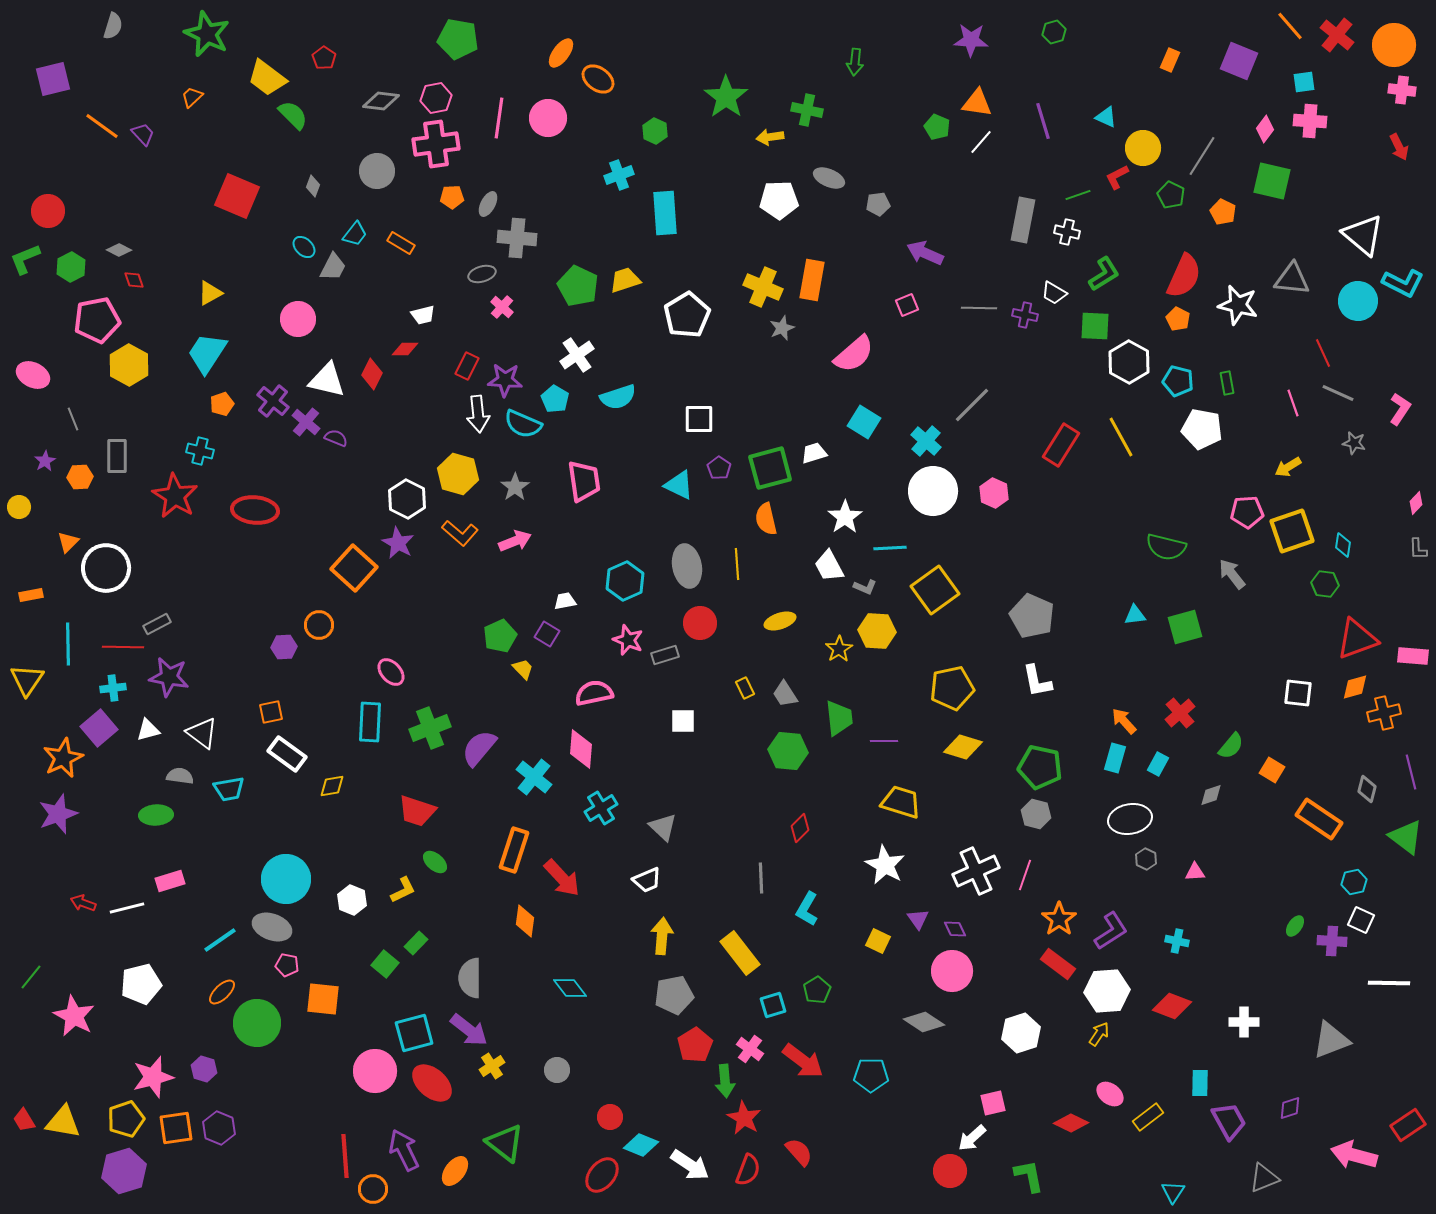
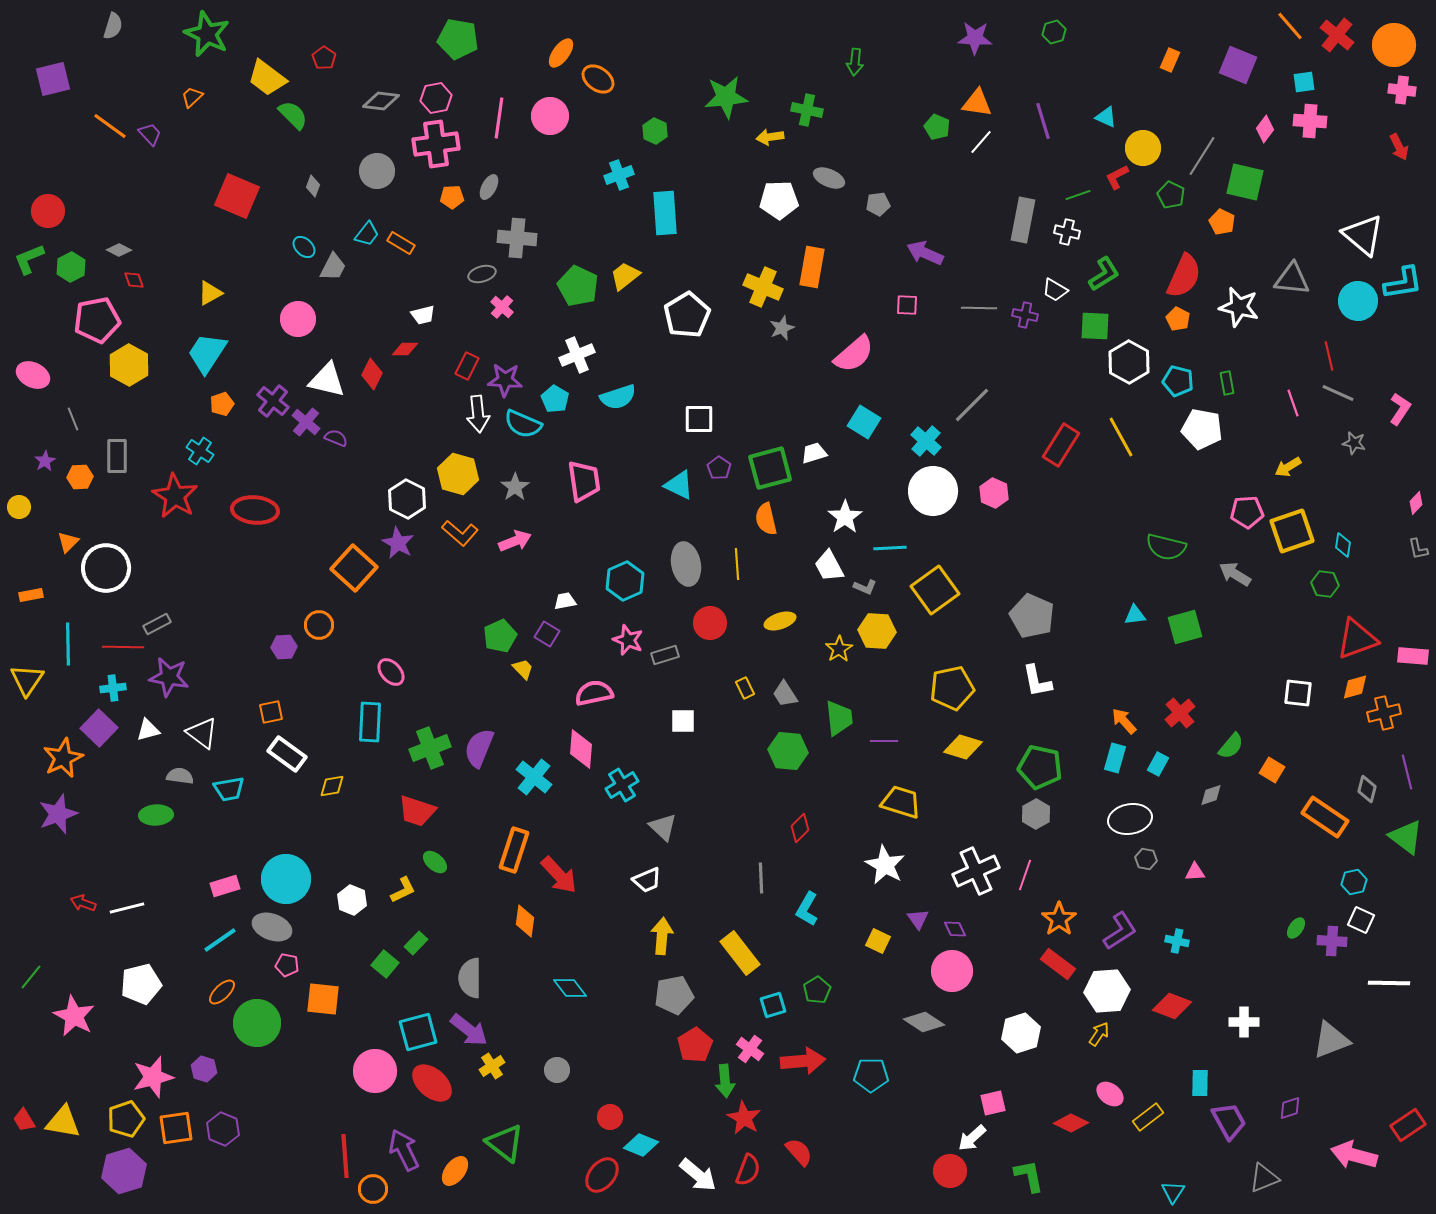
purple star at (971, 40): moved 4 px right, 2 px up
purple square at (1239, 61): moved 1 px left, 4 px down
green star at (726, 97): rotated 30 degrees clockwise
pink circle at (548, 118): moved 2 px right, 2 px up
orange line at (102, 126): moved 8 px right
purple trapezoid at (143, 134): moved 7 px right
green square at (1272, 181): moved 27 px left, 1 px down
gray ellipse at (488, 204): moved 1 px right, 17 px up
orange pentagon at (1223, 212): moved 1 px left, 10 px down
cyan trapezoid at (355, 234): moved 12 px right
green L-shape at (25, 259): moved 4 px right
yellow trapezoid at (625, 280): moved 4 px up; rotated 20 degrees counterclockwise
orange rectangle at (812, 280): moved 13 px up
cyan L-shape at (1403, 283): rotated 36 degrees counterclockwise
white trapezoid at (1054, 293): moved 1 px right, 3 px up
pink square at (907, 305): rotated 25 degrees clockwise
white star at (1238, 305): moved 1 px right, 2 px down
red line at (1323, 353): moved 6 px right, 3 px down; rotated 12 degrees clockwise
white cross at (577, 355): rotated 12 degrees clockwise
cyan cross at (200, 451): rotated 20 degrees clockwise
gray L-shape at (1418, 549): rotated 10 degrees counterclockwise
gray ellipse at (687, 566): moved 1 px left, 2 px up
gray arrow at (1232, 574): moved 3 px right; rotated 20 degrees counterclockwise
red circle at (700, 623): moved 10 px right
purple square at (99, 728): rotated 6 degrees counterclockwise
green cross at (430, 728): moved 20 px down
purple semicircle at (479, 748): rotated 18 degrees counterclockwise
purple line at (1411, 772): moved 4 px left
cyan cross at (601, 808): moved 21 px right, 23 px up
gray hexagon at (1036, 814): rotated 16 degrees clockwise
orange rectangle at (1319, 819): moved 6 px right, 2 px up
gray hexagon at (1146, 859): rotated 15 degrees counterclockwise
red arrow at (562, 878): moved 3 px left, 3 px up
pink rectangle at (170, 881): moved 55 px right, 5 px down
green ellipse at (1295, 926): moved 1 px right, 2 px down
purple L-shape at (1111, 931): moved 9 px right
cyan square at (414, 1033): moved 4 px right, 1 px up
red arrow at (803, 1061): rotated 42 degrees counterclockwise
purple hexagon at (219, 1128): moved 4 px right, 1 px down
white arrow at (690, 1165): moved 8 px right, 10 px down; rotated 6 degrees clockwise
